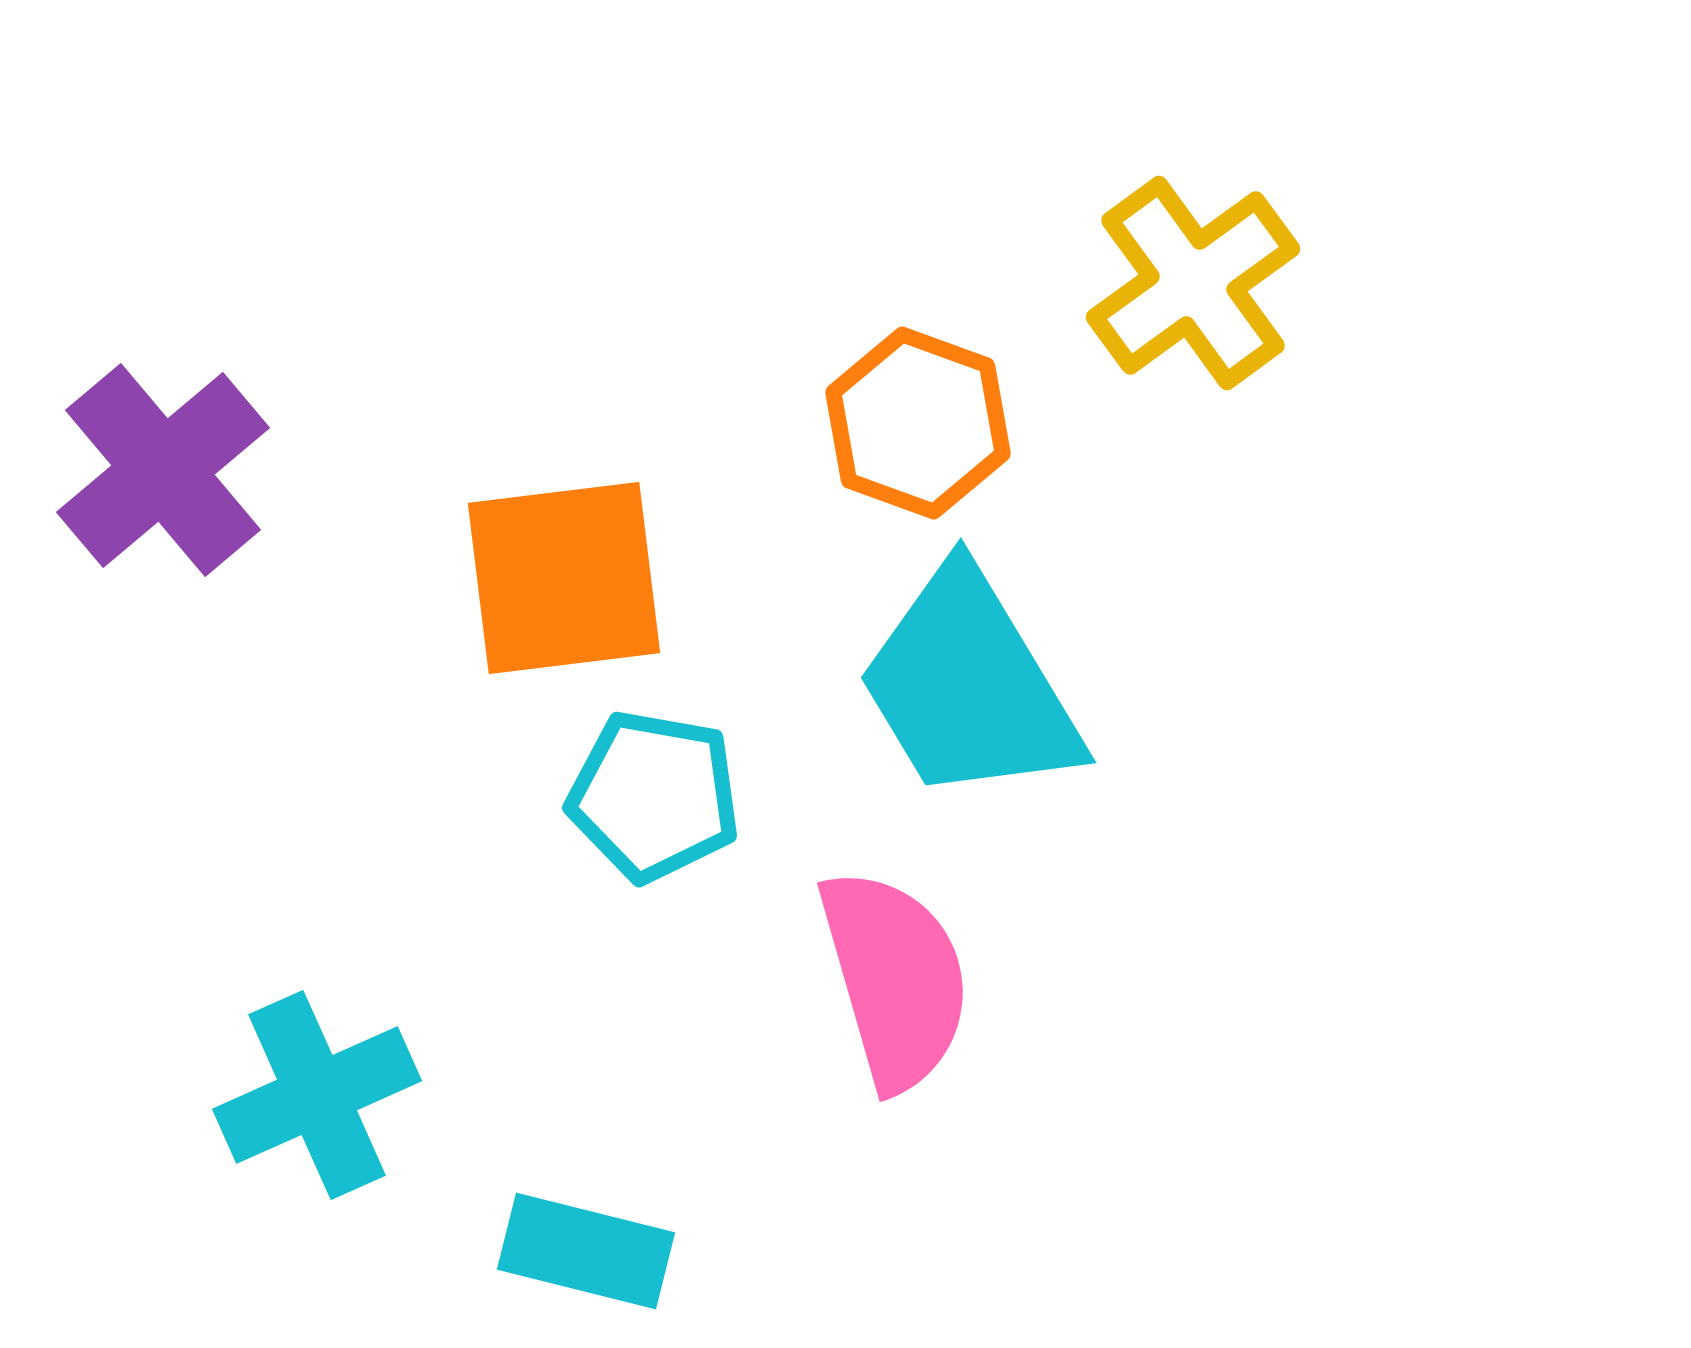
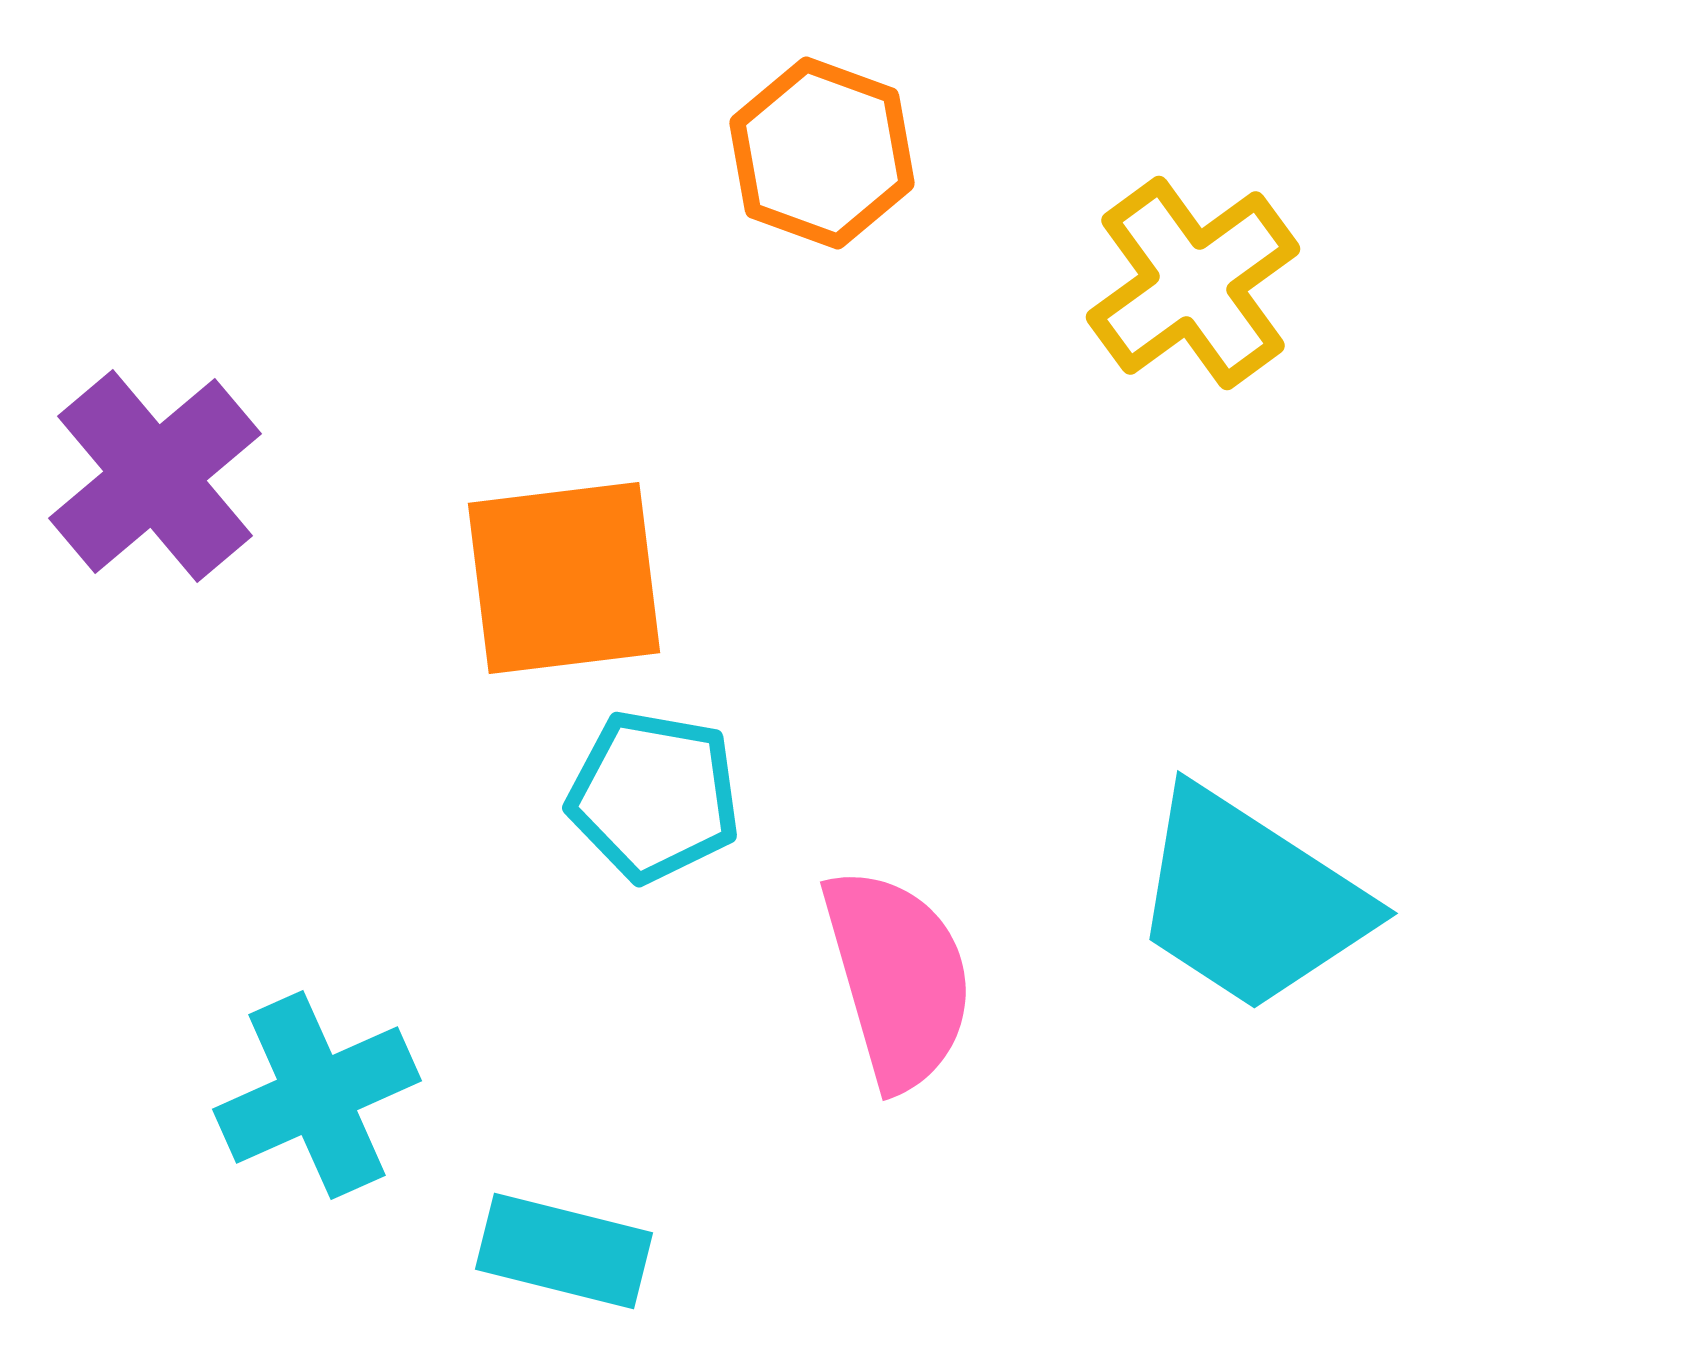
orange hexagon: moved 96 px left, 270 px up
purple cross: moved 8 px left, 6 px down
cyan trapezoid: moved 281 px right, 214 px down; rotated 26 degrees counterclockwise
pink semicircle: moved 3 px right, 1 px up
cyan rectangle: moved 22 px left
